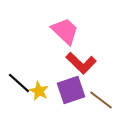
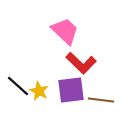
black line: moved 1 px left, 3 px down
purple square: rotated 12 degrees clockwise
brown line: rotated 30 degrees counterclockwise
